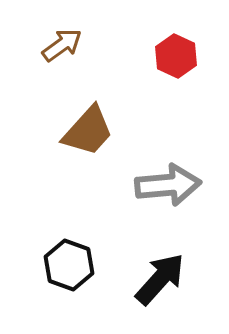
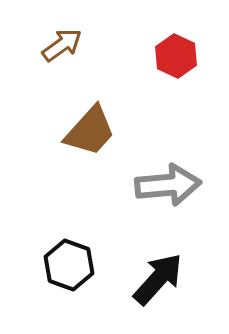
brown trapezoid: moved 2 px right
black arrow: moved 2 px left
